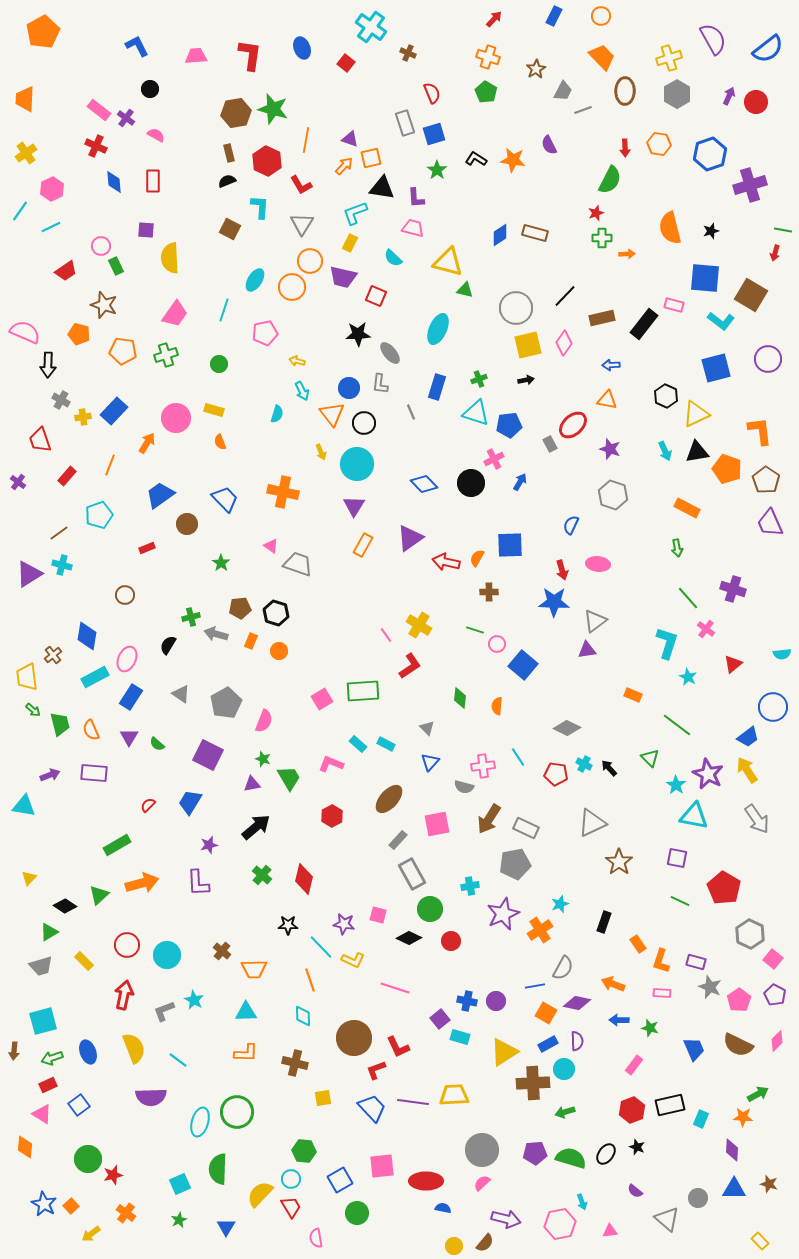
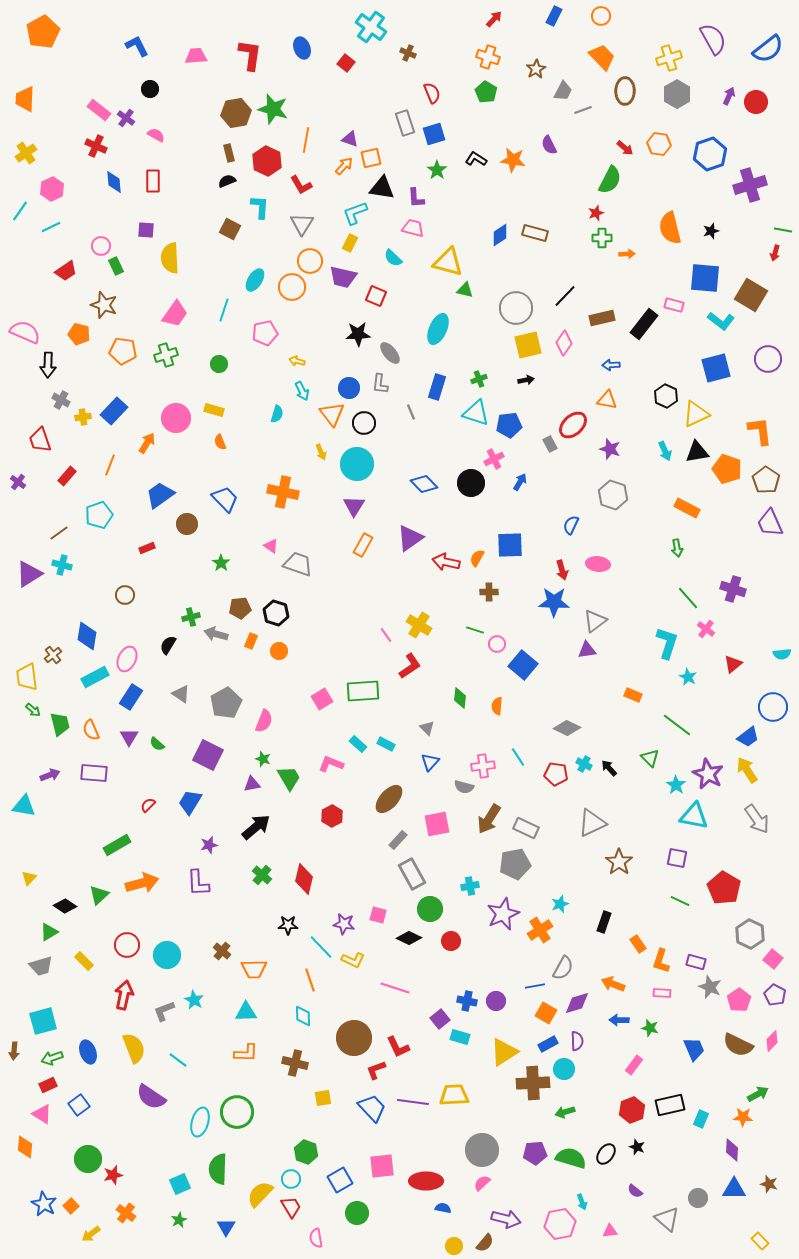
red arrow at (625, 148): rotated 48 degrees counterclockwise
purple diamond at (577, 1003): rotated 28 degrees counterclockwise
pink diamond at (777, 1041): moved 5 px left
purple semicircle at (151, 1097): rotated 36 degrees clockwise
green hexagon at (304, 1151): moved 2 px right, 1 px down; rotated 15 degrees clockwise
